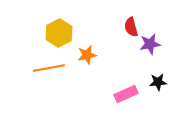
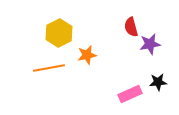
pink rectangle: moved 4 px right
